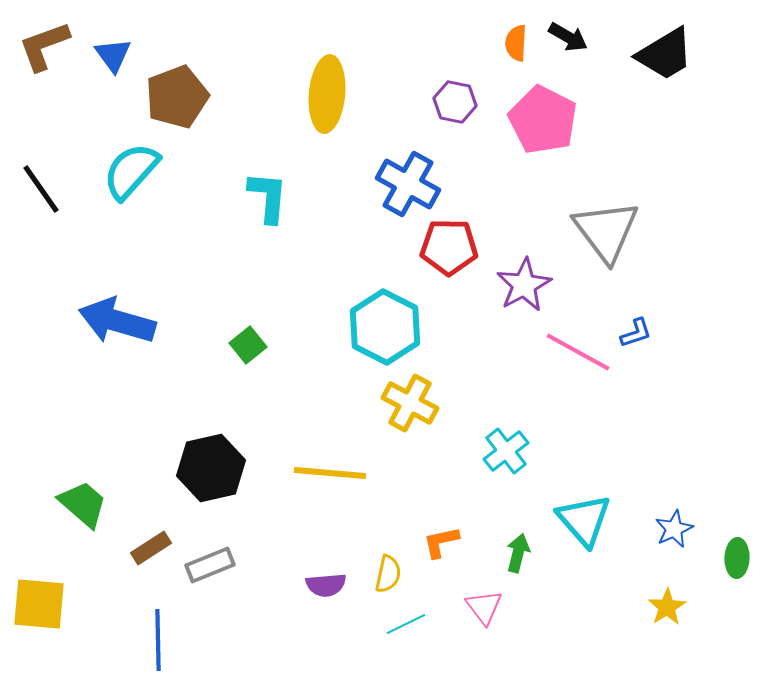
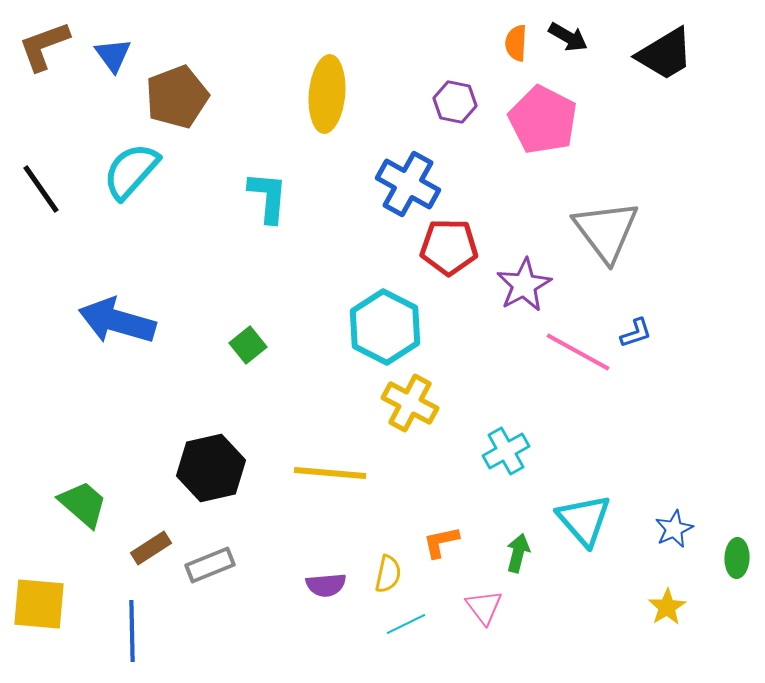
cyan cross: rotated 9 degrees clockwise
blue line: moved 26 px left, 9 px up
